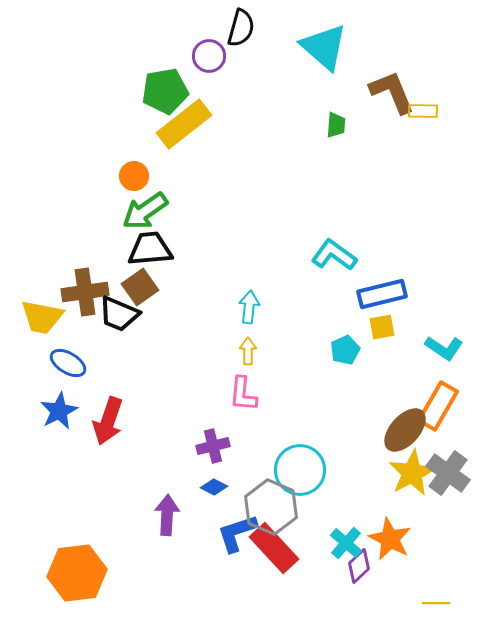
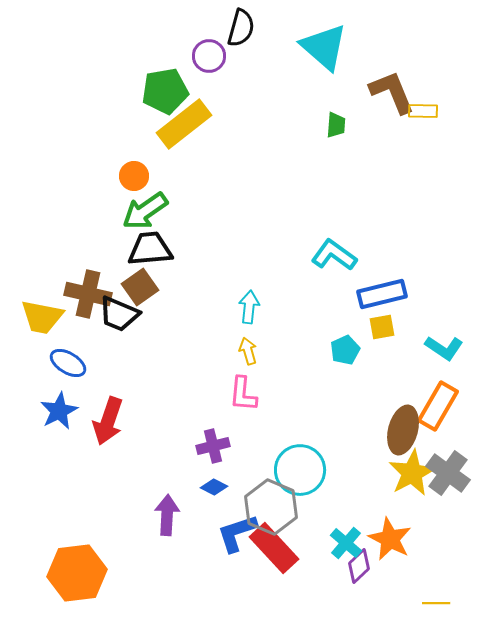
brown cross at (85, 292): moved 3 px right, 2 px down; rotated 21 degrees clockwise
yellow arrow at (248, 351): rotated 16 degrees counterclockwise
brown ellipse at (405, 430): moved 2 px left; rotated 27 degrees counterclockwise
